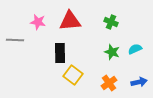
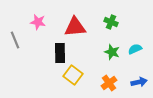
red triangle: moved 5 px right, 6 px down
gray line: rotated 66 degrees clockwise
